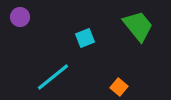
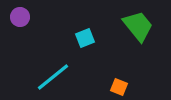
orange square: rotated 18 degrees counterclockwise
